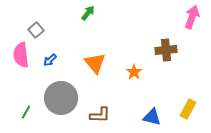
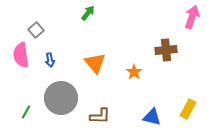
blue arrow: rotated 56 degrees counterclockwise
brown L-shape: moved 1 px down
